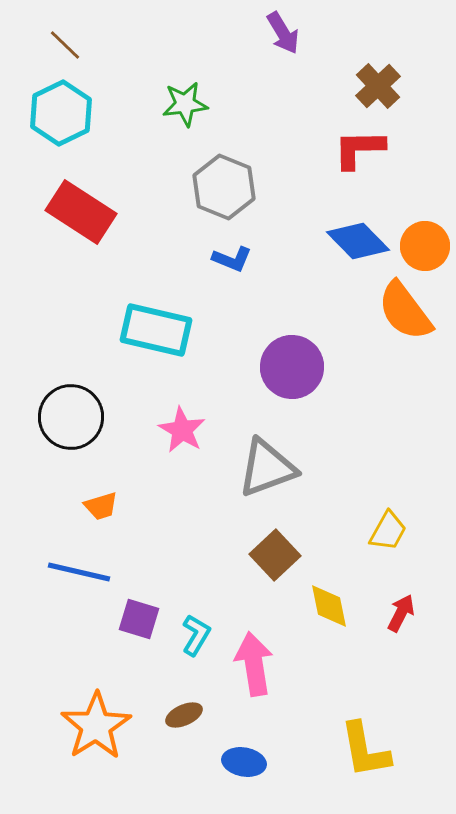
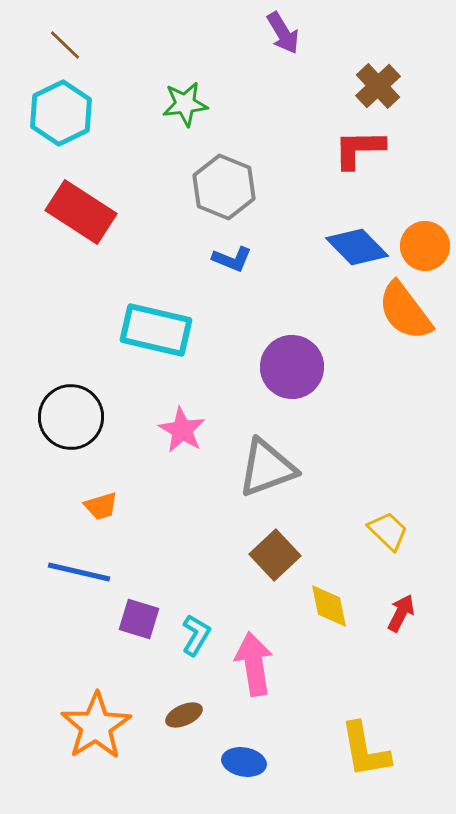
blue diamond: moved 1 px left, 6 px down
yellow trapezoid: rotated 75 degrees counterclockwise
